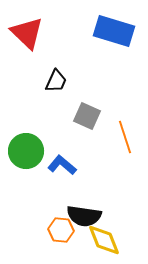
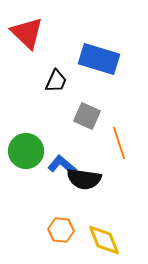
blue rectangle: moved 15 px left, 28 px down
orange line: moved 6 px left, 6 px down
black semicircle: moved 37 px up
